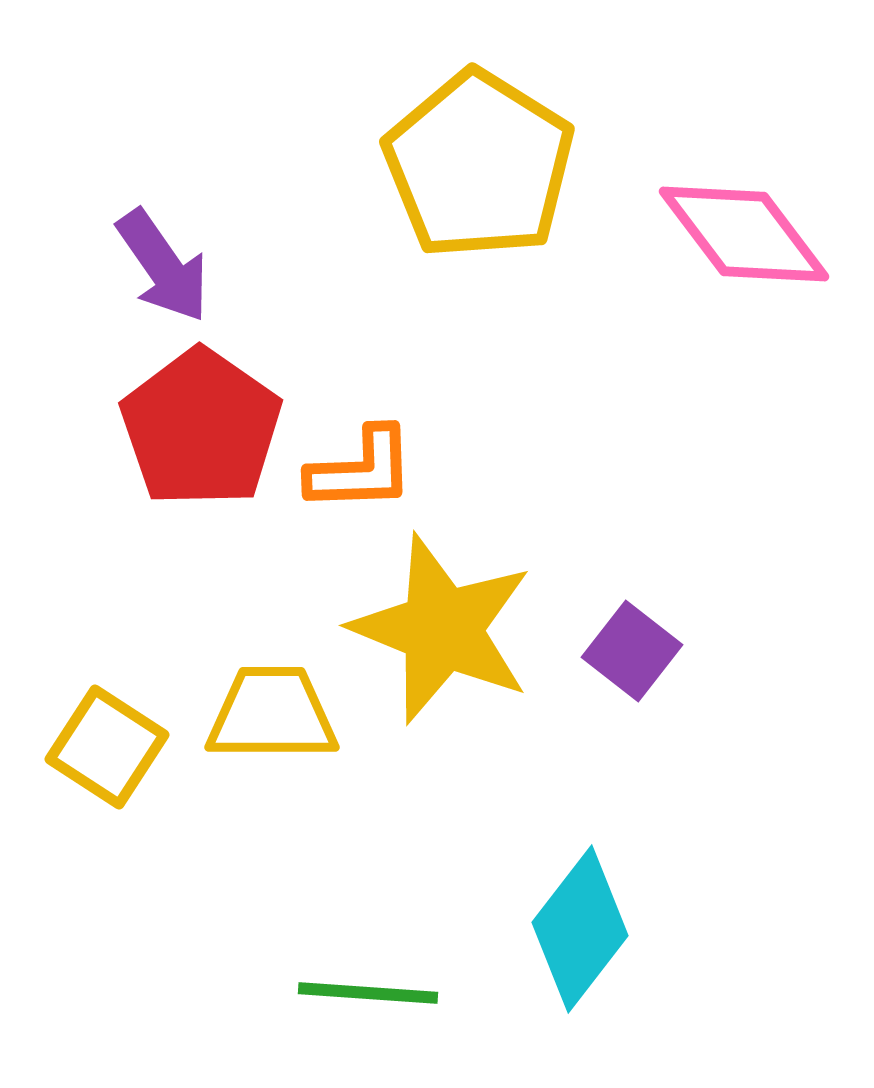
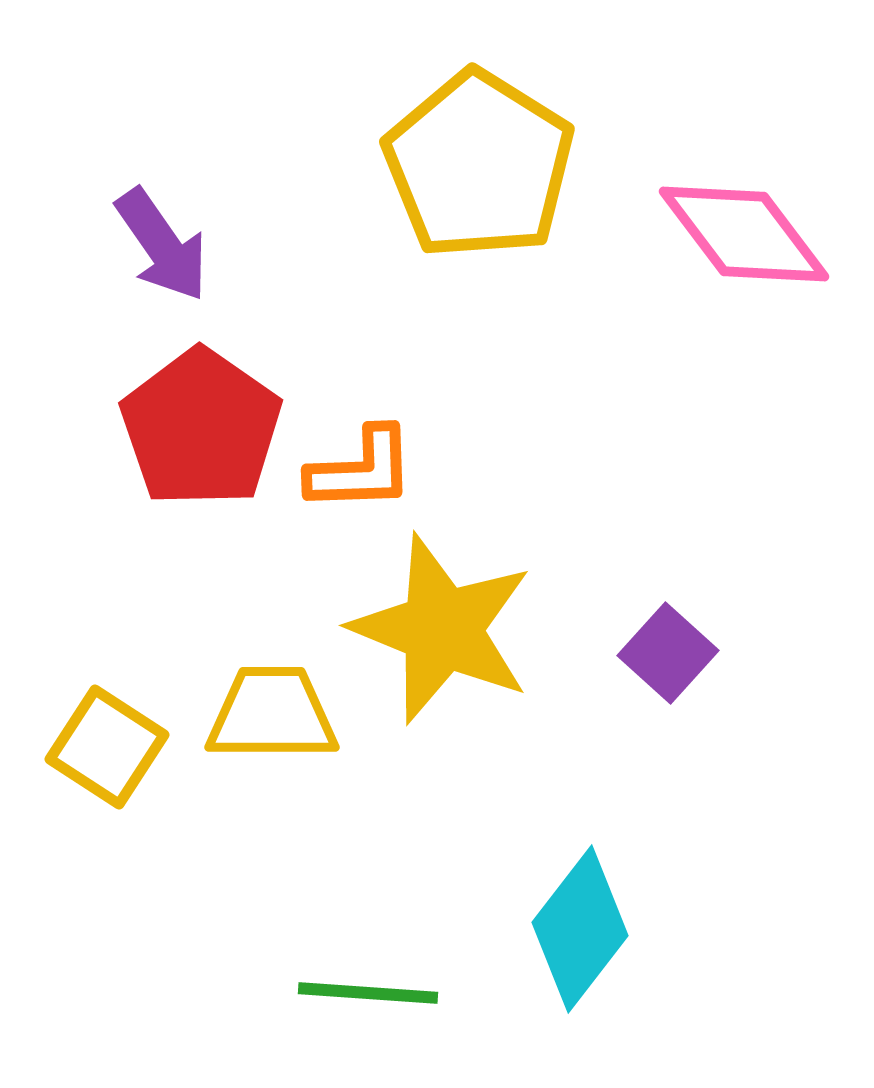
purple arrow: moved 1 px left, 21 px up
purple square: moved 36 px right, 2 px down; rotated 4 degrees clockwise
